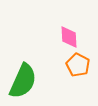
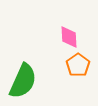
orange pentagon: rotated 10 degrees clockwise
